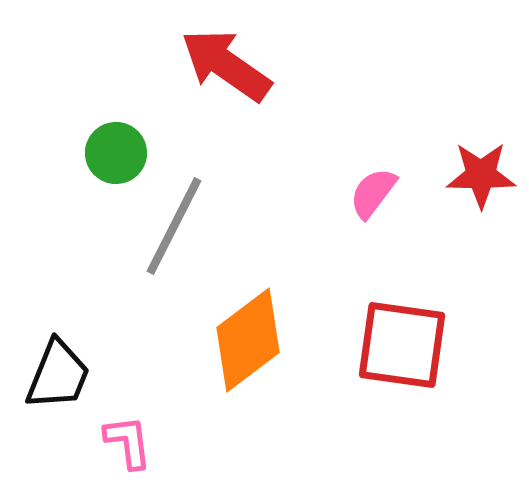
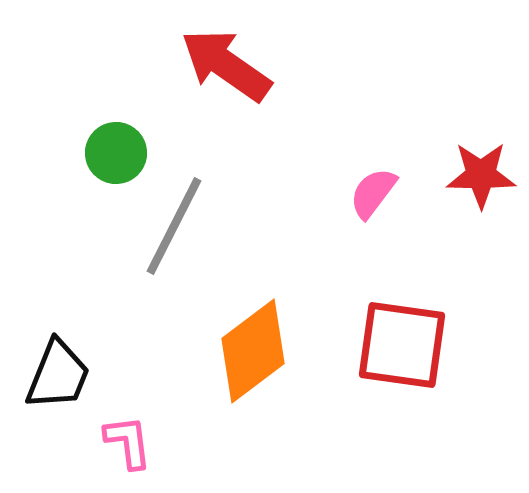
orange diamond: moved 5 px right, 11 px down
